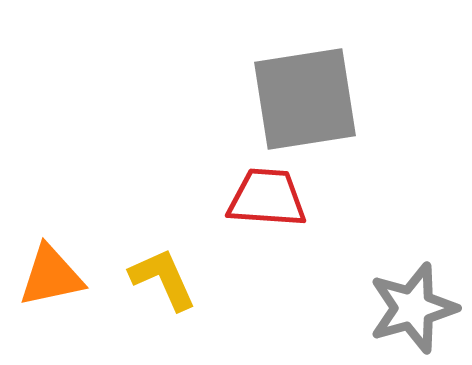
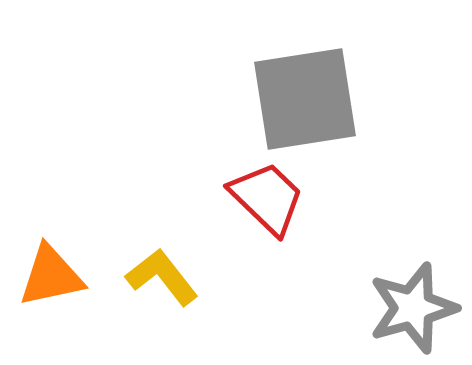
red trapezoid: rotated 40 degrees clockwise
yellow L-shape: moved 1 px left, 2 px up; rotated 14 degrees counterclockwise
